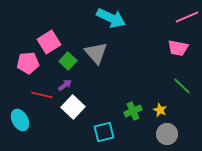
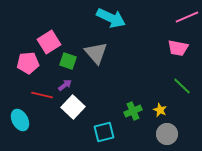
green square: rotated 24 degrees counterclockwise
